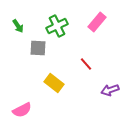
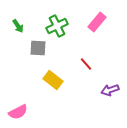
yellow rectangle: moved 1 px left, 3 px up
pink semicircle: moved 4 px left, 2 px down
